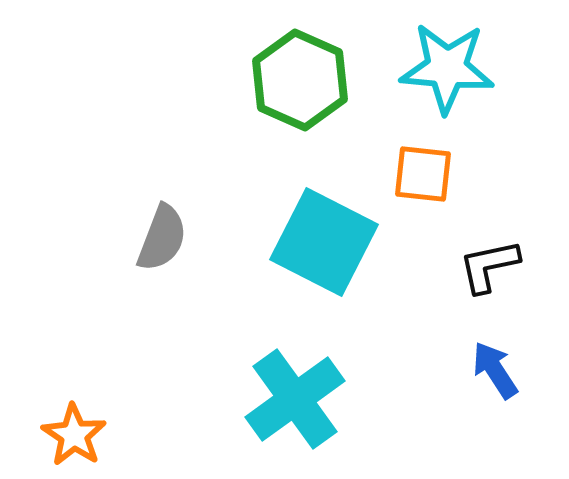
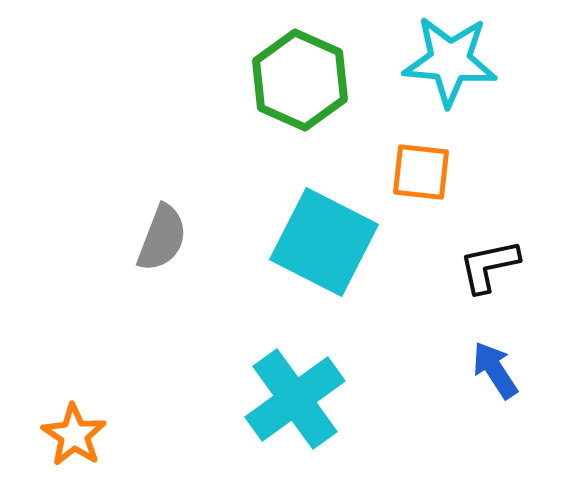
cyan star: moved 3 px right, 7 px up
orange square: moved 2 px left, 2 px up
